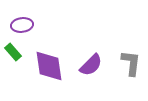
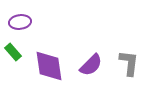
purple ellipse: moved 2 px left, 3 px up
gray L-shape: moved 2 px left
